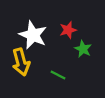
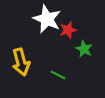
white star: moved 14 px right, 16 px up
green star: moved 1 px right
